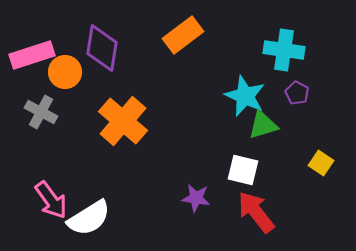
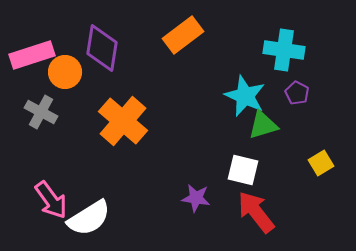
yellow square: rotated 25 degrees clockwise
